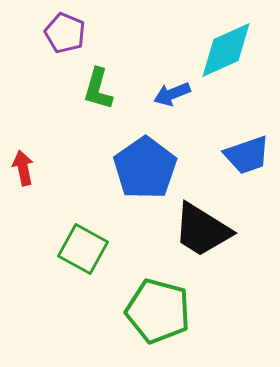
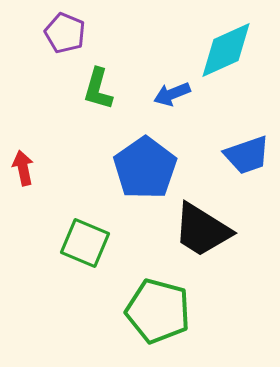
green square: moved 2 px right, 6 px up; rotated 6 degrees counterclockwise
